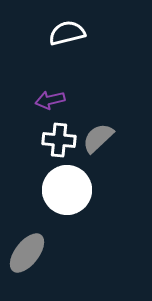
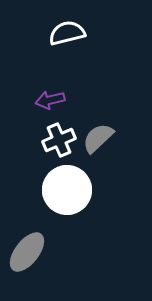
white cross: rotated 28 degrees counterclockwise
gray ellipse: moved 1 px up
